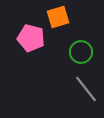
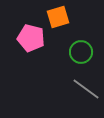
gray line: rotated 16 degrees counterclockwise
